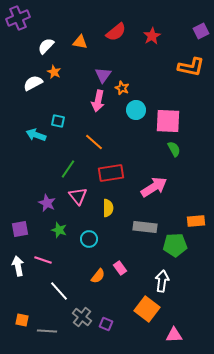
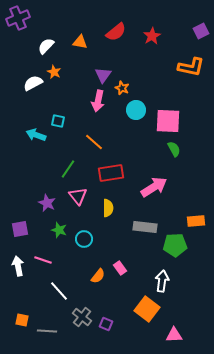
cyan circle at (89, 239): moved 5 px left
